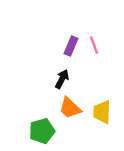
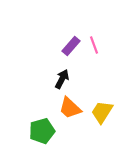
purple rectangle: rotated 18 degrees clockwise
yellow trapezoid: rotated 30 degrees clockwise
